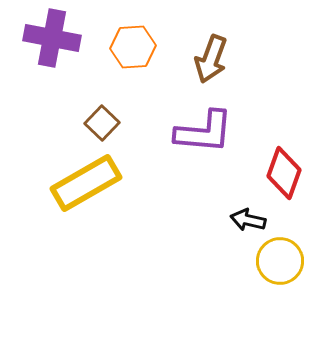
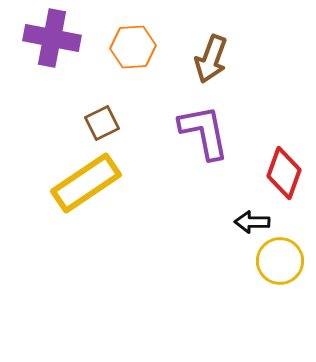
brown square: rotated 20 degrees clockwise
purple L-shape: rotated 106 degrees counterclockwise
yellow rectangle: rotated 4 degrees counterclockwise
black arrow: moved 4 px right, 2 px down; rotated 12 degrees counterclockwise
